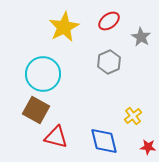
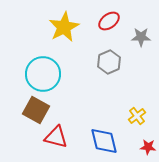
gray star: rotated 30 degrees counterclockwise
yellow cross: moved 4 px right
